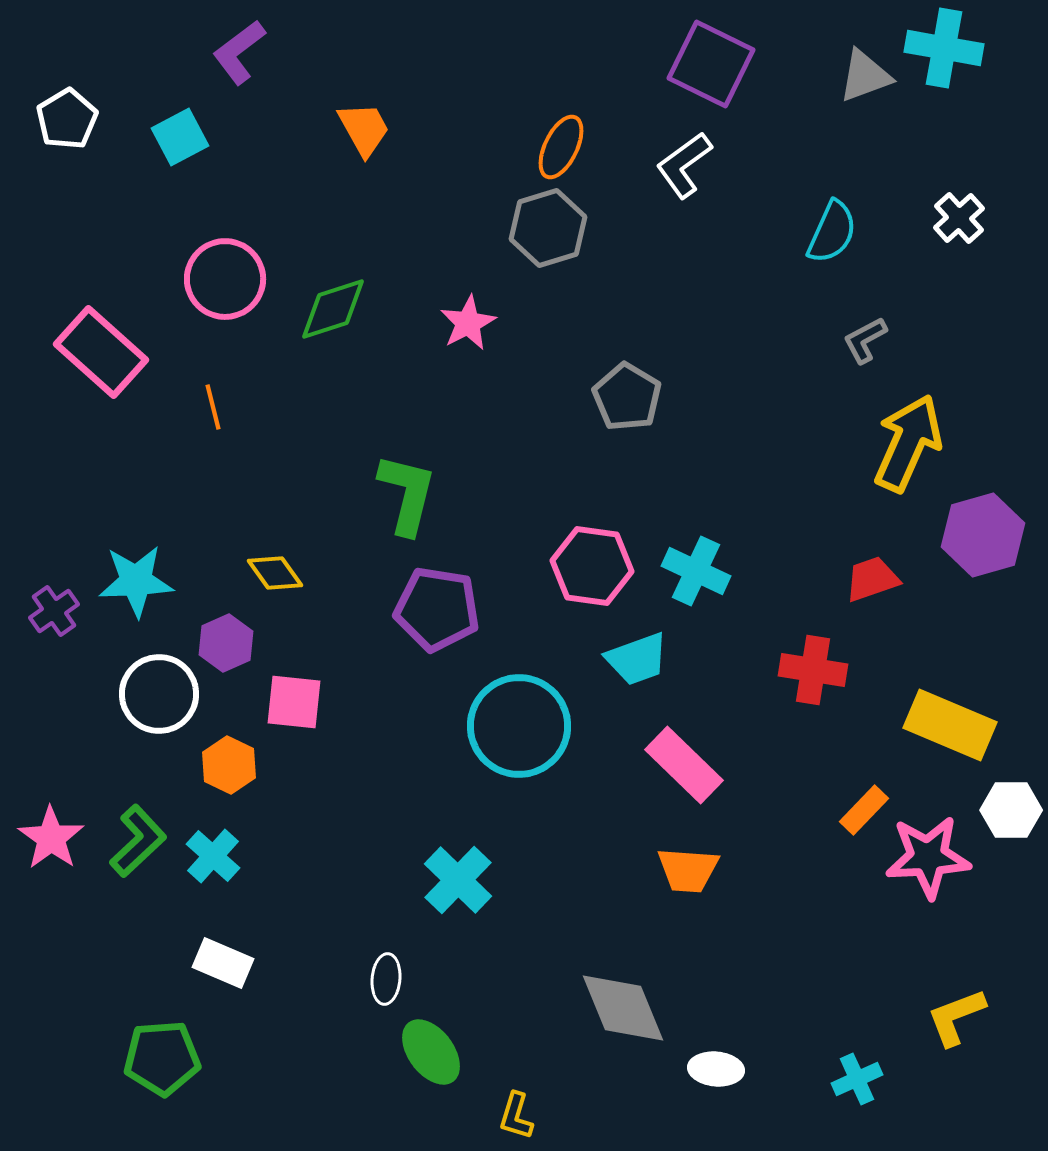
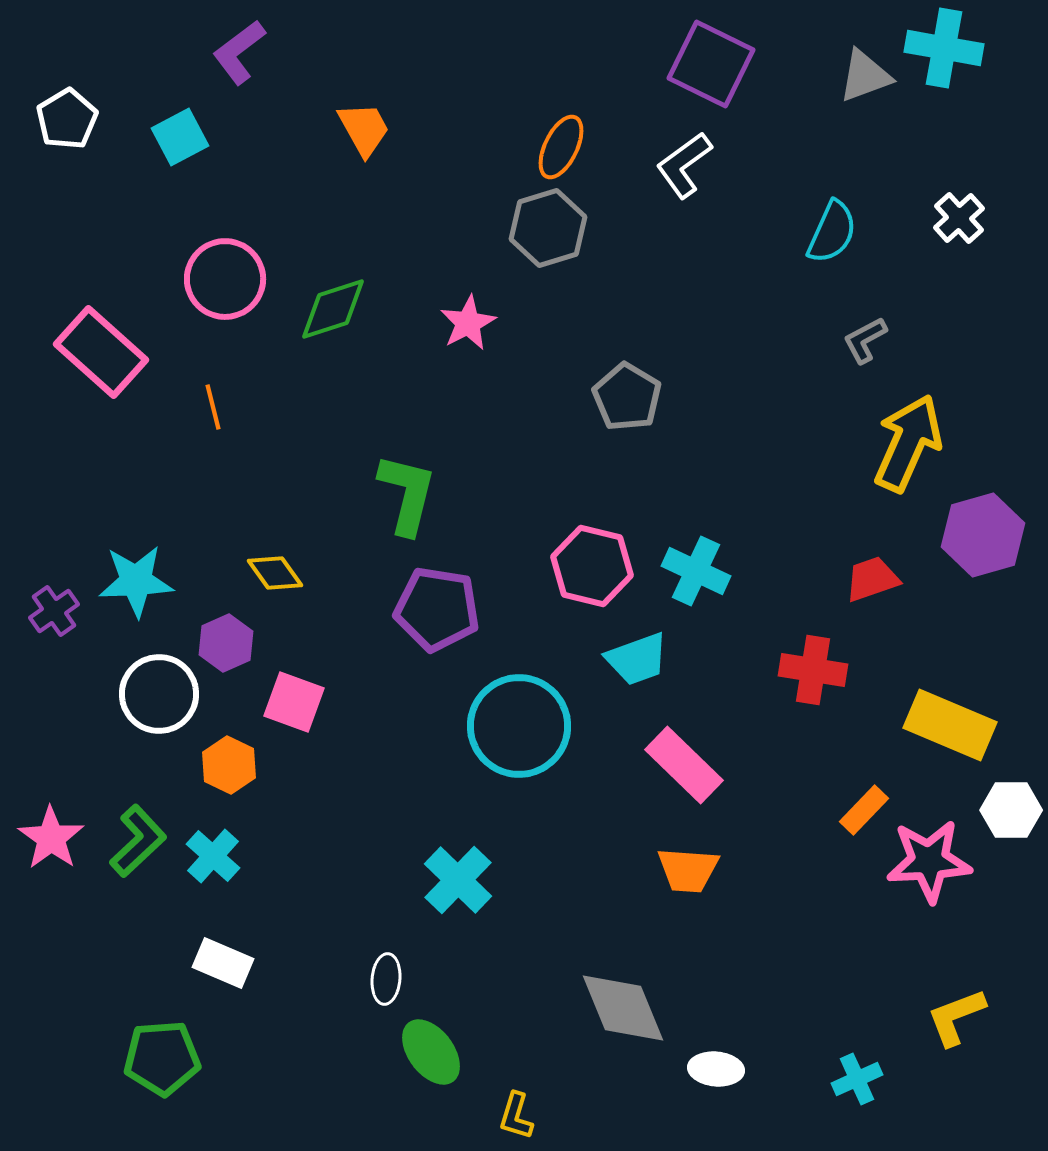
pink hexagon at (592, 566): rotated 6 degrees clockwise
pink square at (294, 702): rotated 14 degrees clockwise
pink star at (928, 857): moved 1 px right, 4 px down
